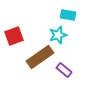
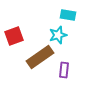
purple rectangle: rotated 56 degrees clockwise
